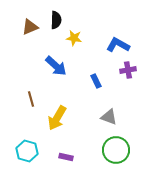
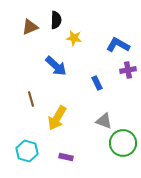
blue rectangle: moved 1 px right, 2 px down
gray triangle: moved 5 px left, 4 px down
green circle: moved 7 px right, 7 px up
